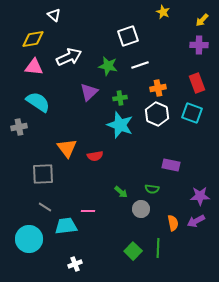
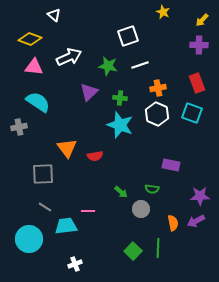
yellow diamond: moved 3 px left; rotated 30 degrees clockwise
green cross: rotated 16 degrees clockwise
